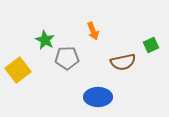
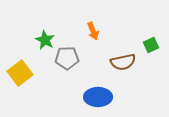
yellow square: moved 2 px right, 3 px down
